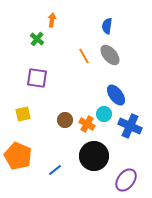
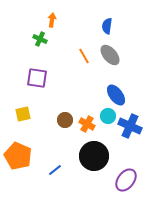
green cross: moved 3 px right; rotated 16 degrees counterclockwise
cyan circle: moved 4 px right, 2 px down
